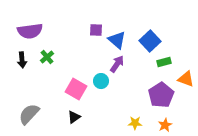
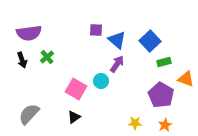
purple semicircle: moved 1 px left, 2 px down
black arrow: rotated 14 degrees counterclockwise
purple pentagon: rotated 10 degrees counterclockwise
